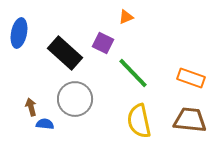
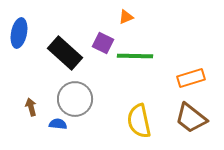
green line: moved 2 px right, 17 px up; rotated 45 degrees counterclockwise
orange rectangle: rotated 36 degrees counterclockwise
brown trapezoid: moved 1 px right, 2 px up; rotated 148 degrees counterclockwise
blue semicircle: moved 13 px right
